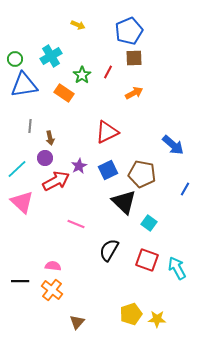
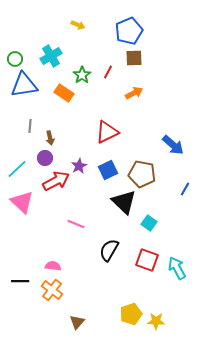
yellow star: moved 1 px left, 2 px down
